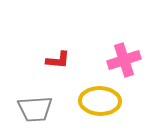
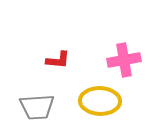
pink cross: rotated 8 degrees clockwise
gray trapezoid: moved 2 px right, 2 px up
